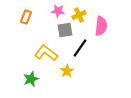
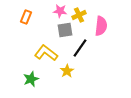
pink star: moved 2 px right
